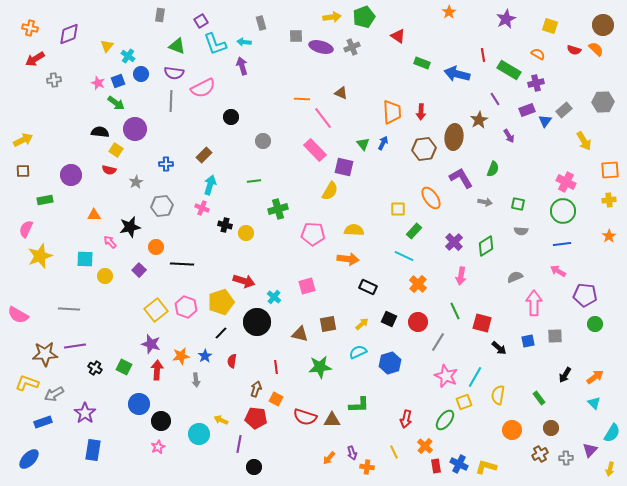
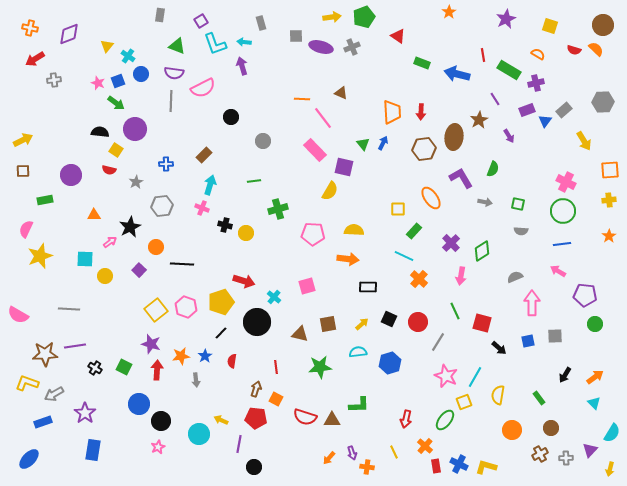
black star at (130, 227): rotated 15 degrees counterclockwise
pink arrow at (110, 242): rotated 96 degrees clockwise
purple cross at (454, 242): moved 3 px left, 1 px down
green diamond at (486, 246): moved 4 px left, 5 px down
orange cross at (418, 284): moved 1 px right, 5 px up
black rectangle at (368, 287): rotated 24 degrees counterclockwise
pink arrow at (534, 303): moved 2 px left
cyan semicircle at (358, 352): rotated 18 degrees clockwise
